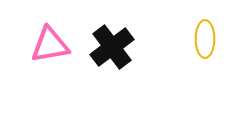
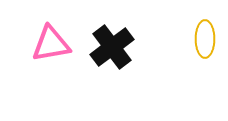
pink triangle: moved 1 px right, 1 px up
